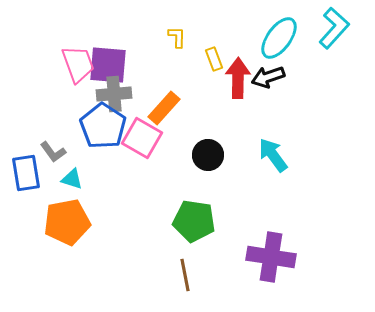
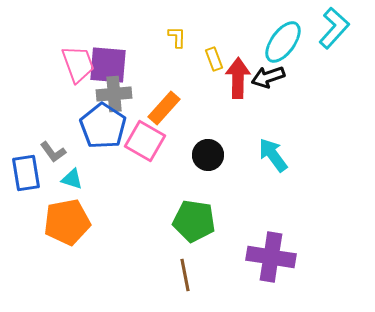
cyan ellipse: moved 4 px right, 4 px down
pink square: moved 3 px right, 3 px down
